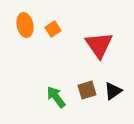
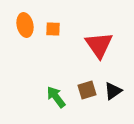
orange square: rotated 35 degrees clockwise
